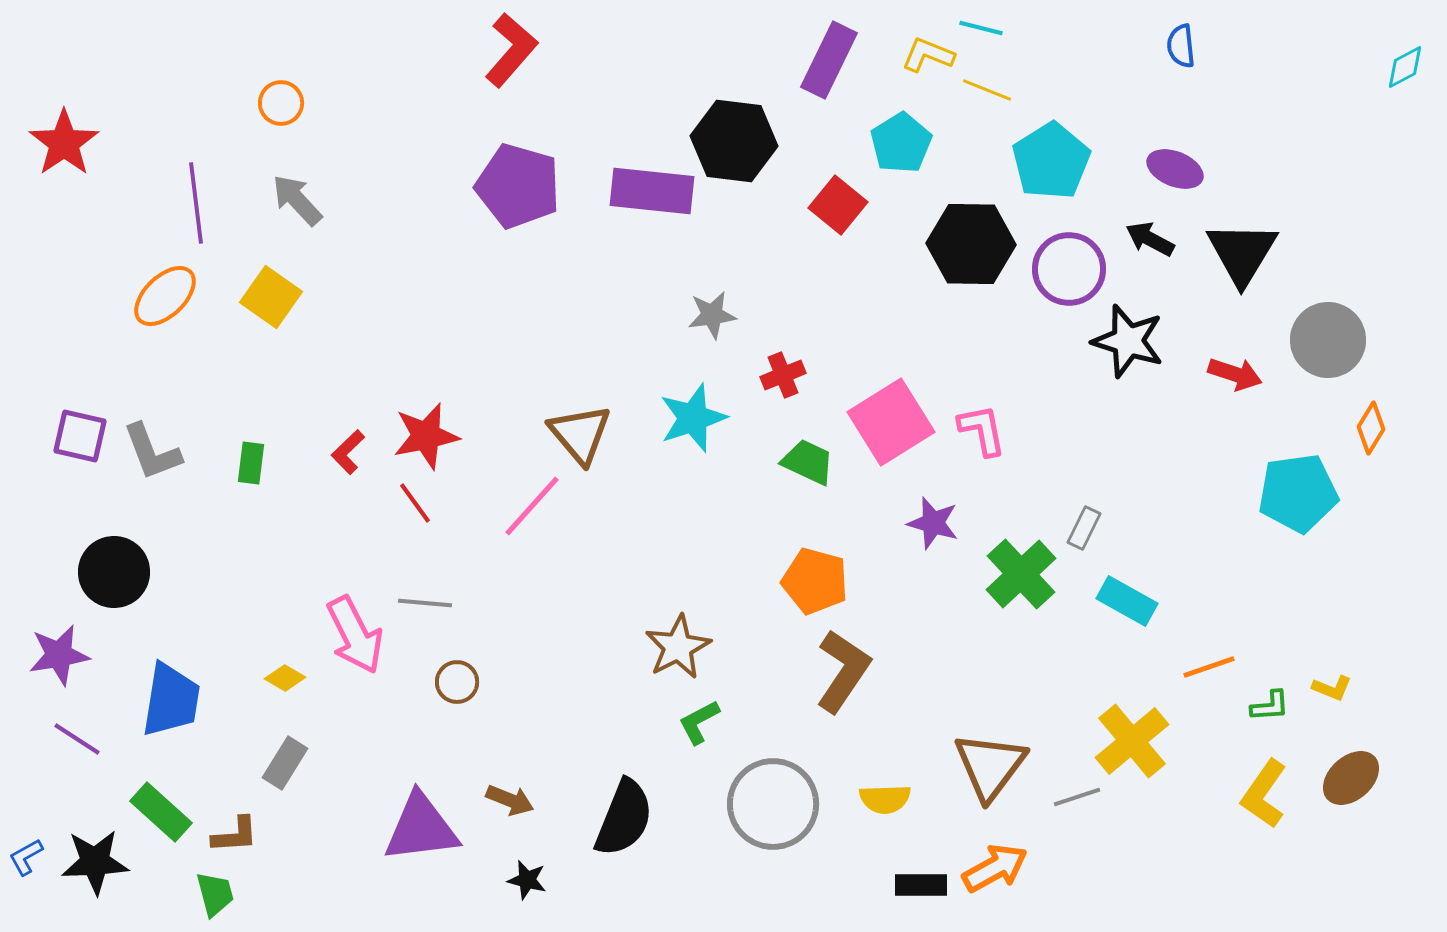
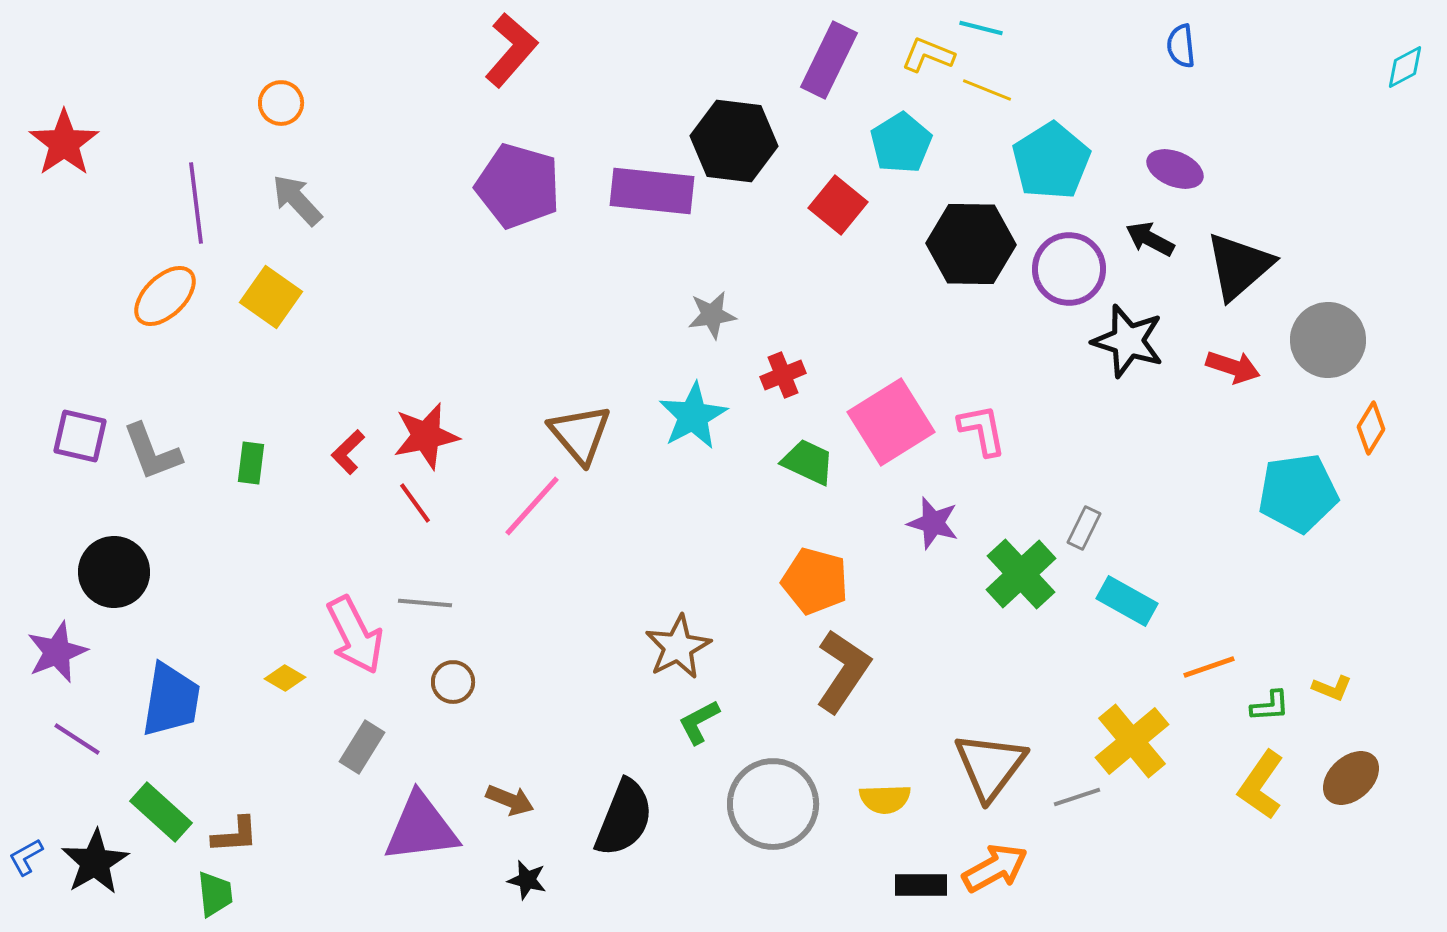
black triangle at (1242, 253): moved 3 px left, 13 px down; rotated 18 degrees clockwise
red arrow at (1235, 374): moved 2 px left, 7 px up
cyan star at (693, 418): moved 2 px up; rotated 10 degrees counterclockwise
purple star at (59, 655): moved 2 px left, 3 px up; rotated 12 degrees counterclockwise
brown circle at (457, 682): moved 4 px left
gray rectangle at (285, 763): moved 77 px right, 16 px up
yellow L-shape at (1264, 794): moved 3 px left, 9 px up
black star at (95, 862): rotated 28 degrees counterclockwise
green trapezoid at (215, 894): rotated 9 degrees clockwise
